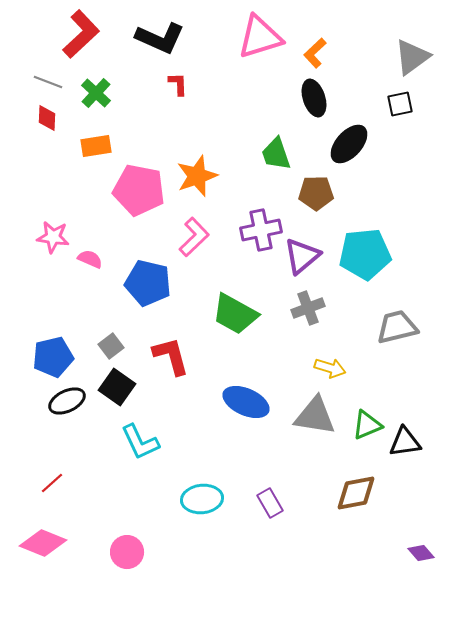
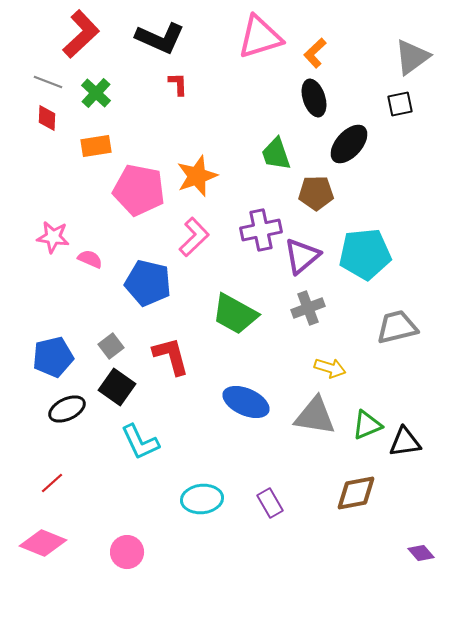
black ellipse at (67, 401): moved 8 px down
